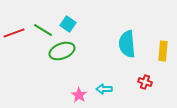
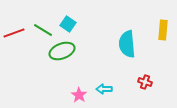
yellow rectangle: moved 21 px up
